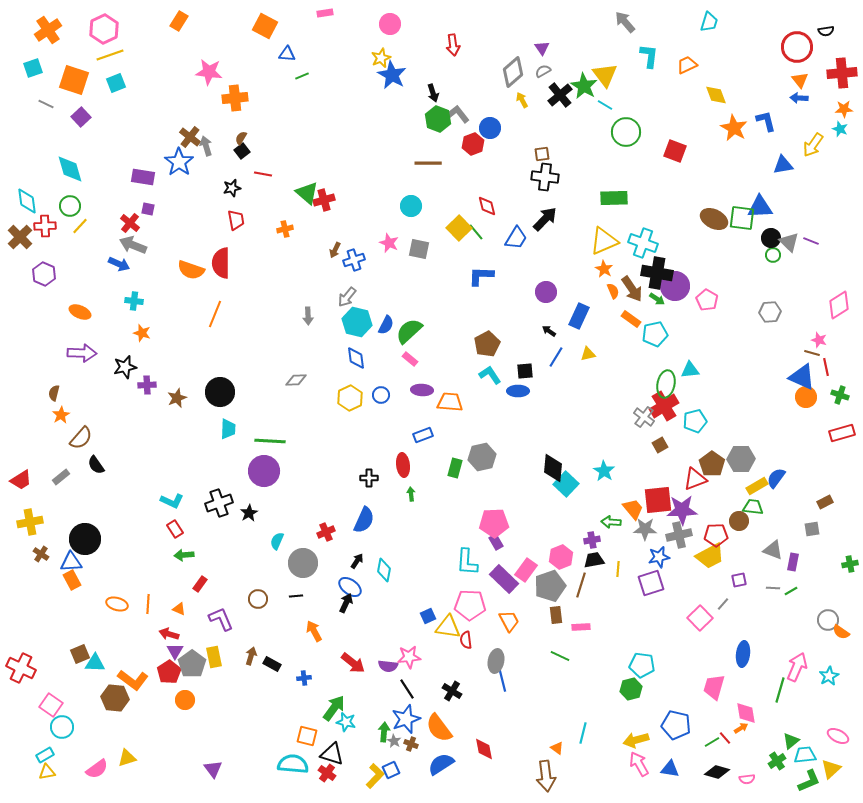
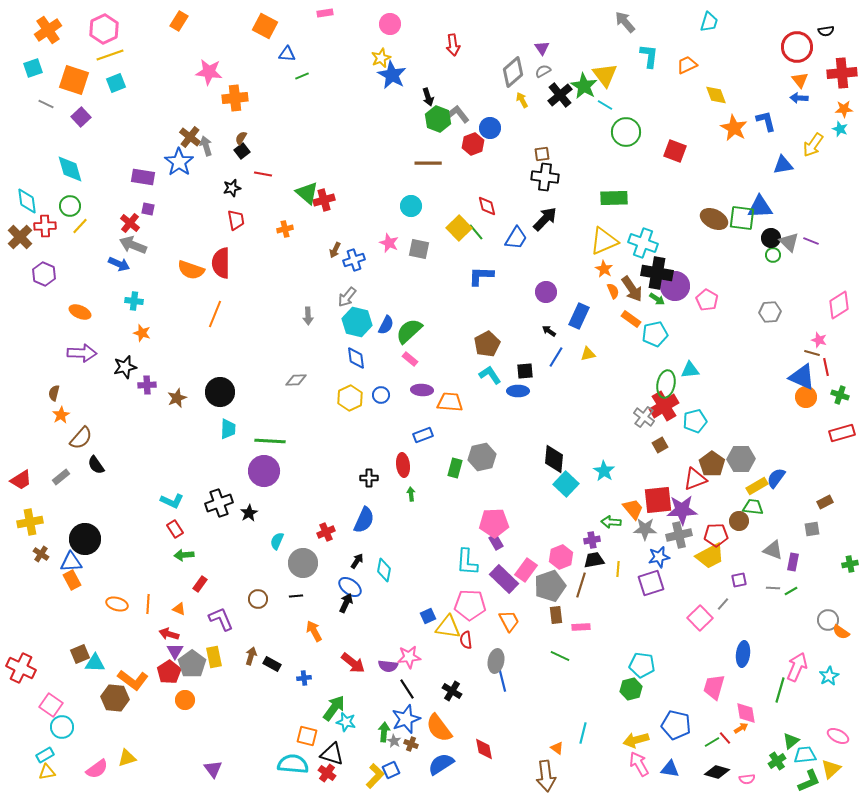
black arrow at (433, 93): moved 5 px left, 4 px down
black diamond at (553, 468): moved 1 px right, 9 px up
